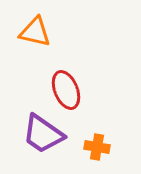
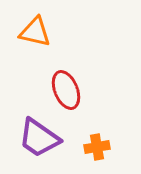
purple trapezoid: moved 4 px left, 4 px down
orange cross: rotated 20 degrees counterclockwise
